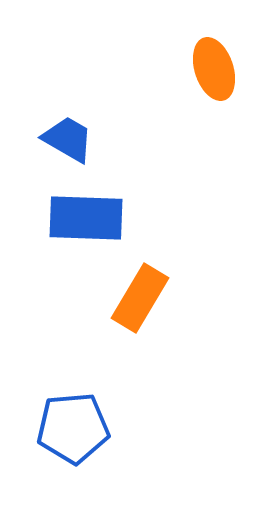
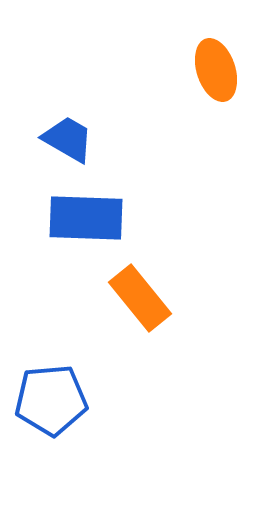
orange ellipse: moved 2 px right, 1 px down
orange rectangle: rotated 70 degrees counterclockwise
blue pentagon: moved 22 px left, 28 px up
